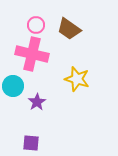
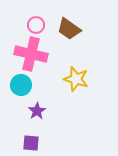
pink cross: moved 1 px left
yellow star: moved 1 px left
cyan circle: moved 8 px right, 1 px up
purple star: moved 9 px down
